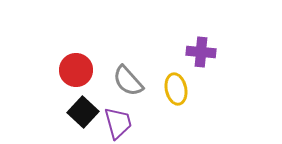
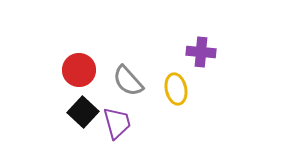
red circle: moved 3 px right
purple trapezoid: moved 1 px left
